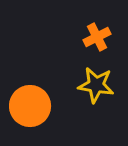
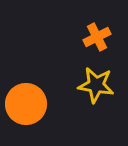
orange circle: moved 4 px left, 2 px up
